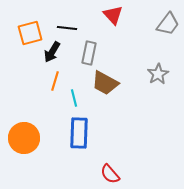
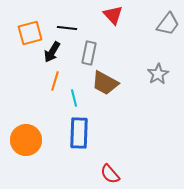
orange circle: moved 2 px right, 2 px down
